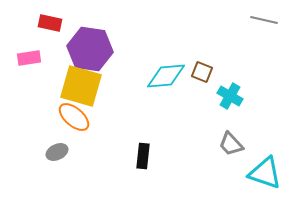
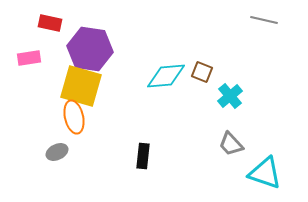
cyan cross: rotated 20 degrees clockwise
orange ellipse: rotated 36 degrees clockwise
